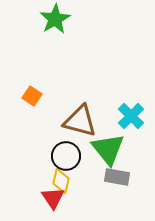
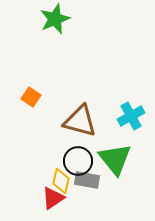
green star: rotated 8 degrees clockwise
orange square: moved 1 px left, 1 px down
cyan cross: rotated 16 degrees clockwise
green triangle: moved 7 px right, 10 px down
black circle: moved 12 px right, 5 px down
gray rectangle: moved 30 px left, 3 px down
red triangle: rotated 30 degrees clockwise
